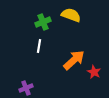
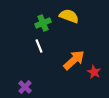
yellow semicircle: moved 2 px left, 1 px down
green cross: moved 1 px down
white line: rotated 32 degrees counterclockwise
purple cross: moved 1 px left, 1 px up; rotated 24 degrees counterclockwise
